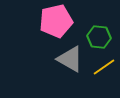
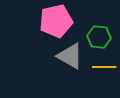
gray triangle: moved 3 px up
yellow line: rotated 35 degrees clockwise
